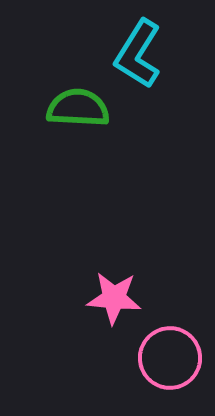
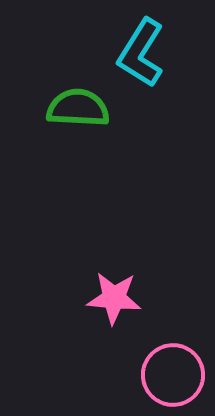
cyan L-shape: moved 3 px right, 1 px up
pink circle: moved 3 px right, 17 px down
